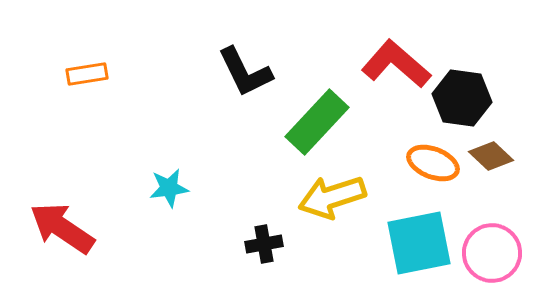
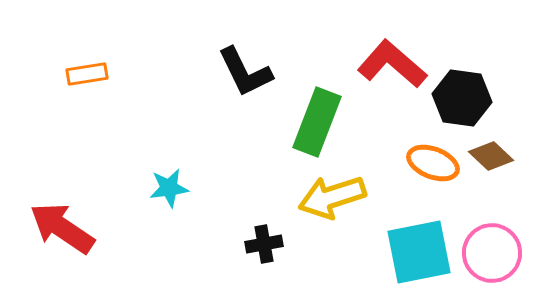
red L-shape: moved 4 px left
green rectangle: rotated 22 degrees counterclockwise
cyan square: moved 9 px down
